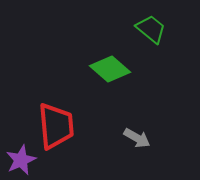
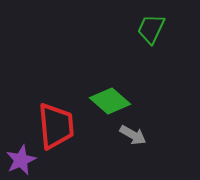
green trapezoid: rotated 104 degrees counterclockwise
green diamond: moved 32 px down
gray arrow: moved 4 px left, 3 px up
